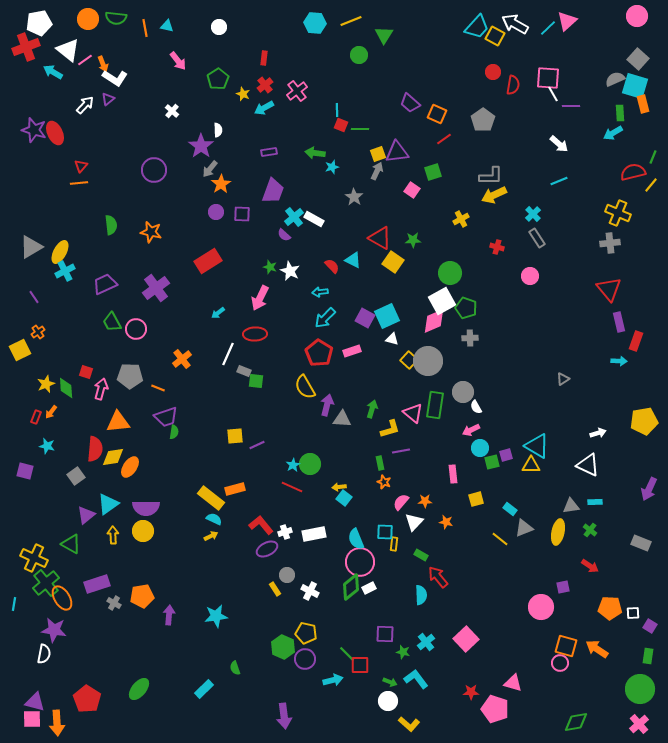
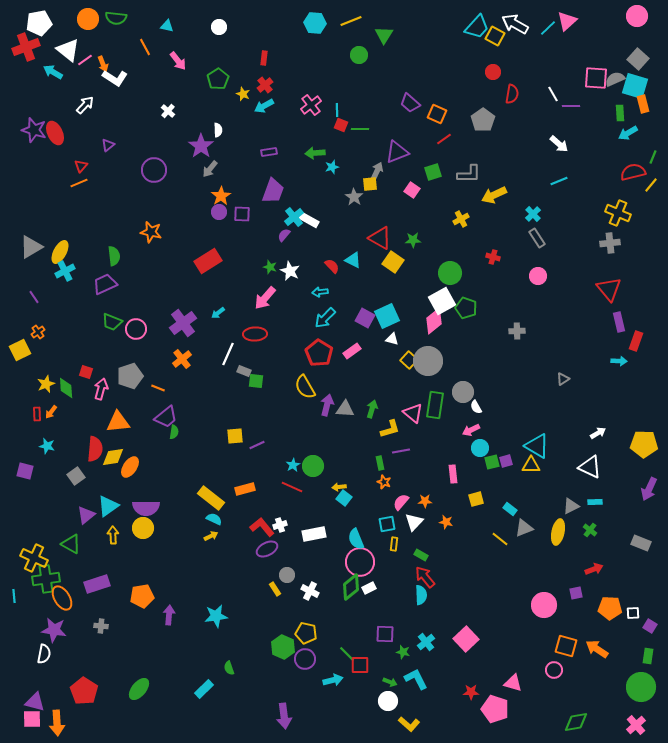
orange line at (145, 28): moved 19 px down; rotated 18 degrees counterclockwise
pink square at (548, 78): moved 48 px right
red semicircle at (513, 85): moved 1 px left, 9 px down
pink cross at (297, 91): moved 14 px right, 14 px down
purple triangle at (108, 99): moved 46 px down
cyan arrow at (264, 108): moved 2 px up
white cross at (172, 111): moved 4 px left
cyan arrow at (613, 133): moved 15 px right
purple triangle at (397, 152): rotated 15 degrees counterclockwise
green arrow at (315, 153): rotated 12 degrees counterclockwise
yellow square at (378, 154): moved 8 px left, 30 px down; rotated 14 degrees clockwise
gray L-shape at (491, 176): moved 22 px left, 2 px up
orange line at (79, 183): rotated 18 degrees counterclockwise
orange star at (221, 184): moved 12 px down
purple circle at (216, 212): moved 3 px right
white rectangle at (314, 219): moved 5 px left, 1 px down
green semicircle at (111, 225): moved 3 px right, 31 px down
purple semicircle at (284, 235): rotated 88 degrees clockwise
red cross at (497, 247): moved 4 px left, 10 px down
pink circle at (530, 276): moved 8 px right
purple cross at (156, 288): moved 27 px right, 35 px down
pink arrow at (260, 298): moved 5 px right; rotated 15 degrees clockwise
pink diamond at (434, 321): rotated 16 degrees counterclockwise
green trapezoid at (112, 322): rotated 40 degrees counterclockwise
gray cross at (470, 338): moved 47 px right, 7 px up
pink rectangle at (352, 351): rotated 18 degrees counterclockwise
gray pentagon at (130, 376): rotated 20 degrees counterclockwise
red rectangle at (36, 417): moved 1 px right, 3 px up; rotated 24 degrees counterclockwise
purple trapezoid at (166, 417): rotated 20 degrees counterclockwise
gray triangle at (342, 419): moved 3 px right, 10 px up
yellow pentagon at (644, 421): moved 23 px down; rotated 12 degrees clockwise
white arrow at (598, 433): rotated 14 degrees counterclockwise
purple square at (506, 455): moved 6 px down
green circle at (310, 464): moved 3 px right, 2 px down
white triangle at (588, 465): moved 2 px right, 2 px down
orange rectangle at (235, 489): moved 10 px right
cyan triangle at (108, 504): moved 2 px down
gray triangle at (571, 506): rotated 18 degrees counterclockwise
red L-shape at (261, 525): moved 1 px right, 2 px down
yellow circle at (143, 531): moved 3 px up
white cross at (285, 532): moved 5 px left, 7 px up
cyan square at (385, 532): moved 2 px right, 8 px up; rotated 12 degrees counterclockwise
red arrow at (590, 566): moved 4 px right, 3 px down; rotated 54 degrees counterclockwise
red arrow at (438, 577): moved 13 px left
green cross at (46, 583): moved 4 px up; rotated 32 degrees clockwise
purple square at (563, 587): moved 13 px right, 6 px down
gray cross at (114, 603): moved 13 px left, 23 px down; rotated 24 degrees counterclockwise
cyan line at (14, 604): moved 8 px up; rotated 16 degrees counterclockwise
pink circle at (541, 607): moved 3 px right, 2 px up
pink circle at (560, 663): moved 6 px left, 7 px down
green semicircle at (235, 668): moved 6 px left
cyan L-shape at (416, 679): rotated 10 degrees clockwise
green circle at (640, 689): moved 1 px right, 2 px up
red pentagon at (87, 699): moved 3 px left, 8 px up
pink cross at (639, 724): moved 3 px left, 1 px down
